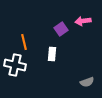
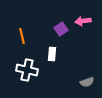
orange line: moved 2 px left, 6 px up
white cross: moved 12 px right, 5 px down
